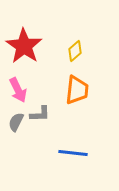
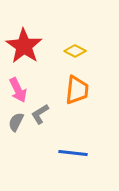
yellow diamond: rotated 70 degrees clockwise
gray L-shape: rotated 150 degrees clockwise
